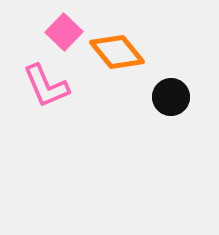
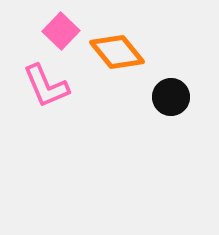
pink square: moved 3 px left, 1 px up
